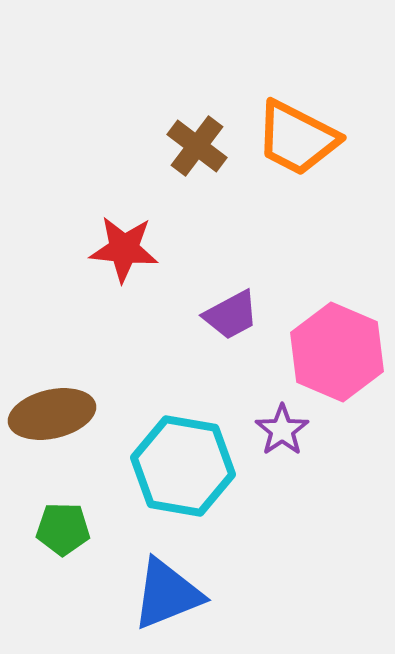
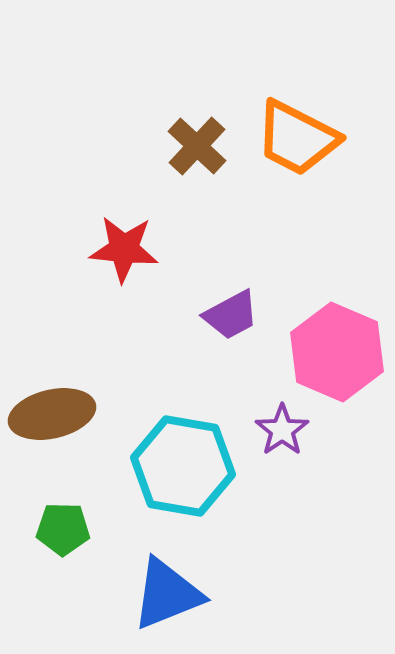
brown cross: rotated 6 degrees clockwise
